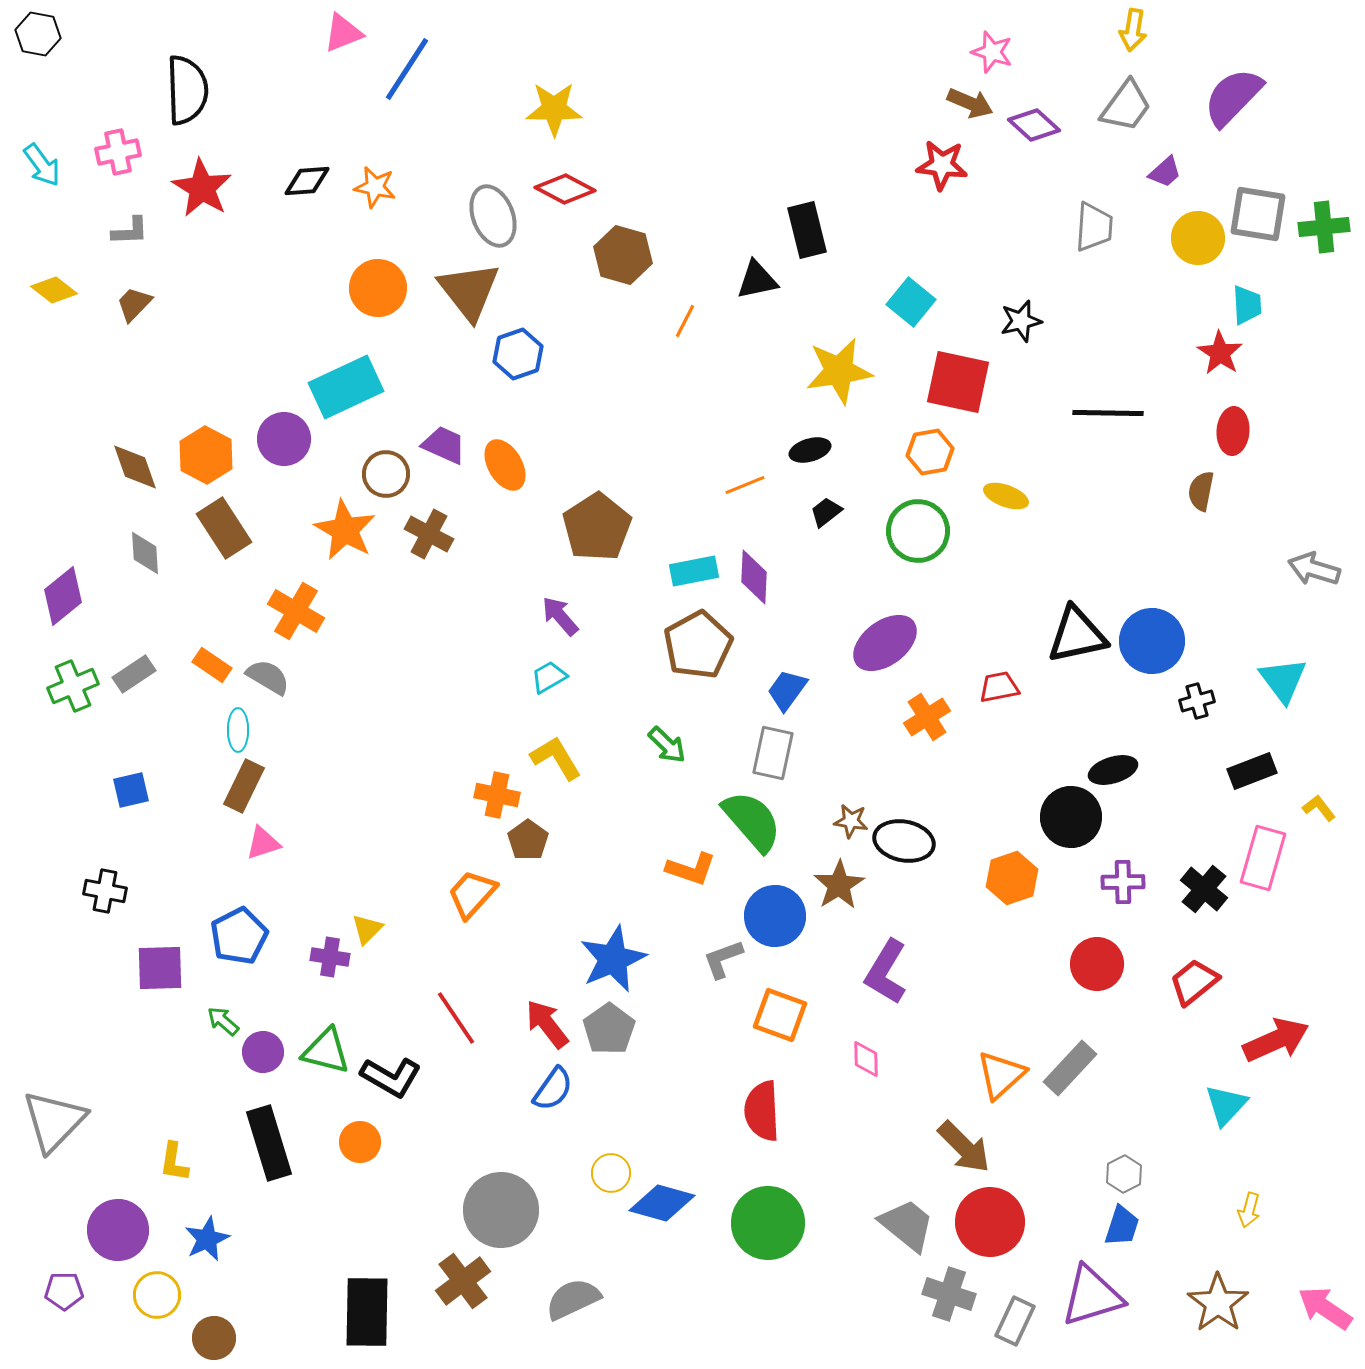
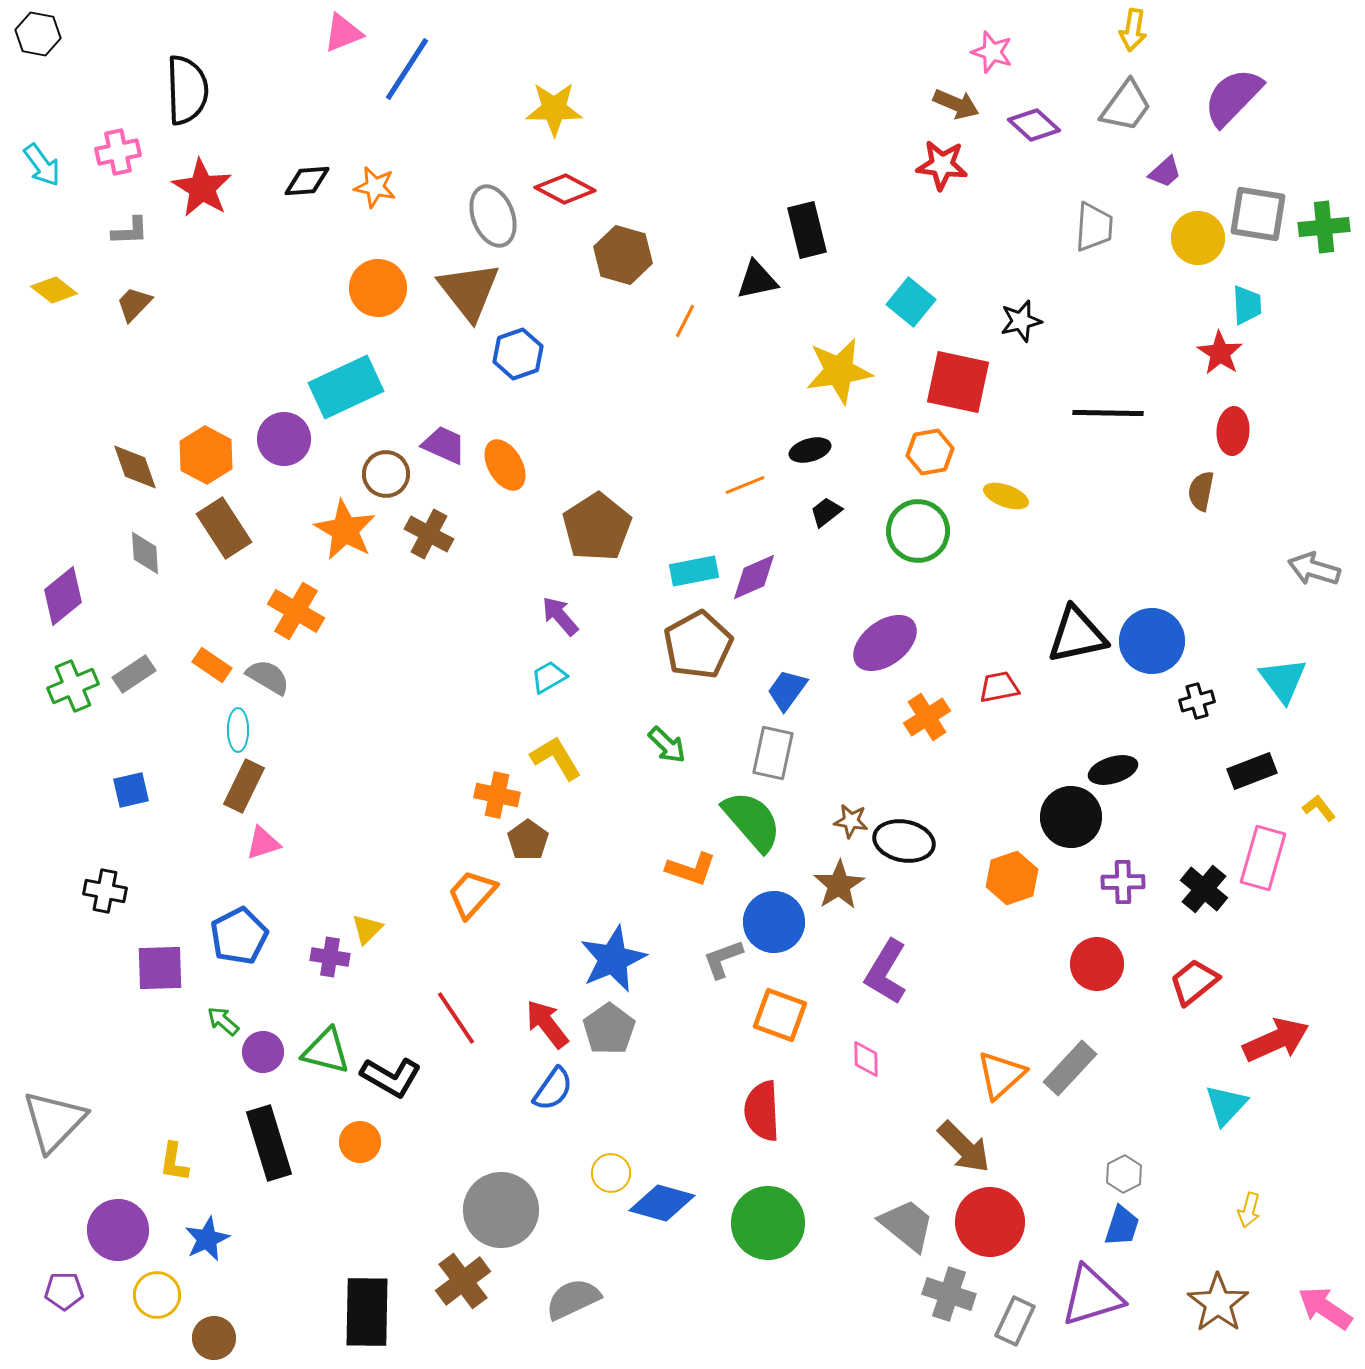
brown arrow at (970, 103): moved 14 px left, 1 px down
purple diamond at (754, 577): rotated 64 degrees clockwise
blue circle at (775, 916): moved 1 px left, 6 px down
